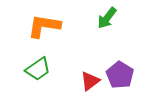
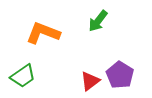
green arrow: moved 9 px left, 3 px down
orange L-shape: moved 1 px left, 7 px down; rotated 12 degrees clockwise
green trapezoid: moved 15 px left, 7 px down
